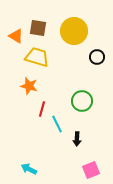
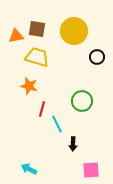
brown square: moved 1 px left, 1 px down
orange triangle: rotated 42 degrees counterclockwise
black arrow: moved 4 px left, 5 px down
pink square: rotated 18 degrees clockwise
